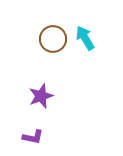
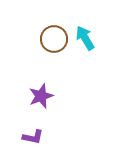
brown circle: moved 1 px right
